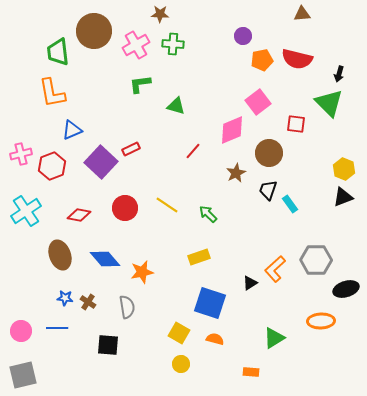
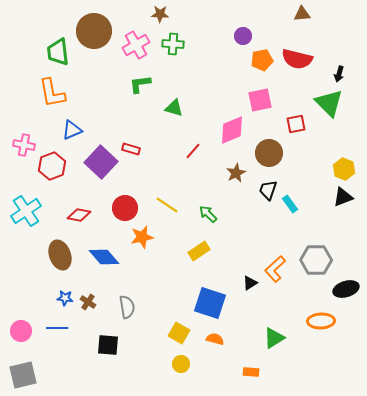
pink square at (258, 102): moved 2 px right, 2 px up; rotated 25 degrees clockwise
green triangle at (176, 106): moved 2 px left, 2 px down
red square at (296, 124): rotated 18 degrees counterclockwise
red rectangle at (131, 149): rotated 42 degrees clockwise
pink cross at (21, 154): moved 3 px right, 9 px up; rotated 25 degrees clockwise
yellow rectangle at (199, 257): moved 6 px up; rotated 15 degrees counterclockwise
blue diamond at (105, 259): moved 1 px left, 2 px up
orange star at (142, 272): moved 35 px up
